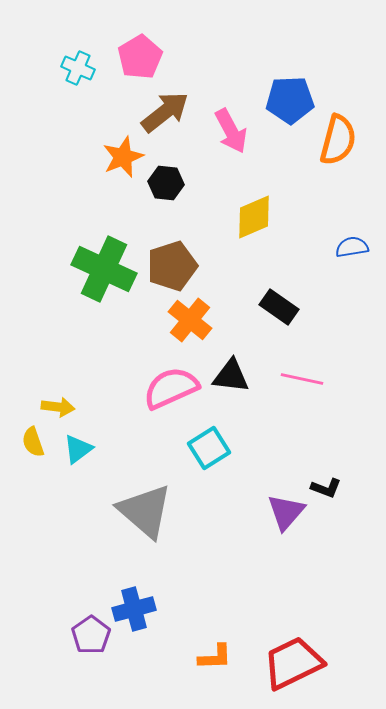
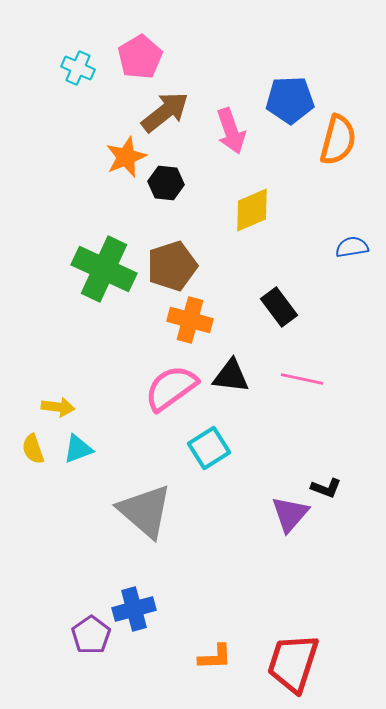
pink arrow: rotated 9 degrees clockwise
orange star: moved 3 px right
yellow diamond: moved 2 px left, 7 px up
black rectangle: rotated 18 degrees clockwise
orange cross: rotated 24 degrees counterclockwise
pink semicircle: rotated 12 degrees counterclockwise
yellow semicircle: moved 7 px down
cyan triangle: rotated 16 degrees clockwise
purple triangle: moved 4 px right, 2 px down
red trapezoid: rotated 46 degrees counterclockwise
